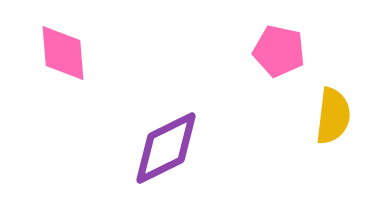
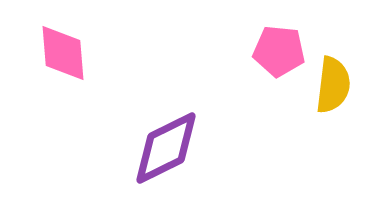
pink pentagon: rotated 6 degrees counterclockwise
yellow semicircle: moved 31 px up
